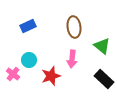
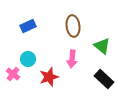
brown ellipse: moved 1 px left, 1 px up
cyan circle: moved 1 px left, 1 px up
red star: moved 2 px left, 1 px down
